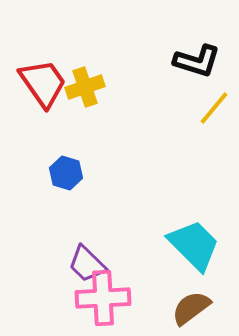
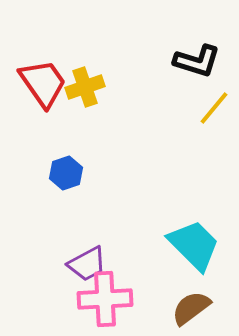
blue hexagon: rotated 24 degrees clockwise
purple trapezoid: rotated 72 degrees counterclockwise
pink cross: moved 2 px right, 1 px down
